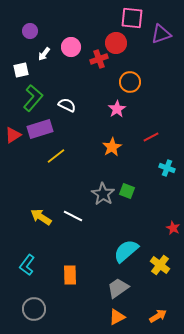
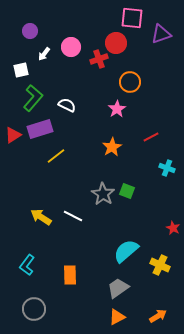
yellow cross: rotated 12 degrees counterclockwise
